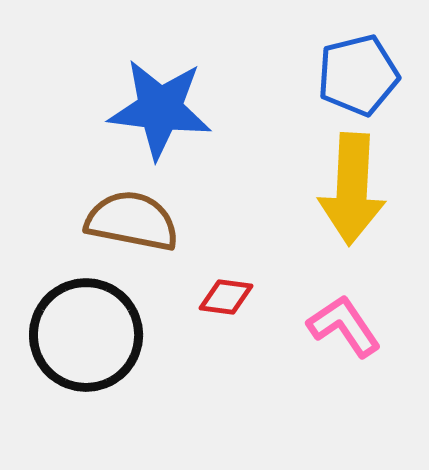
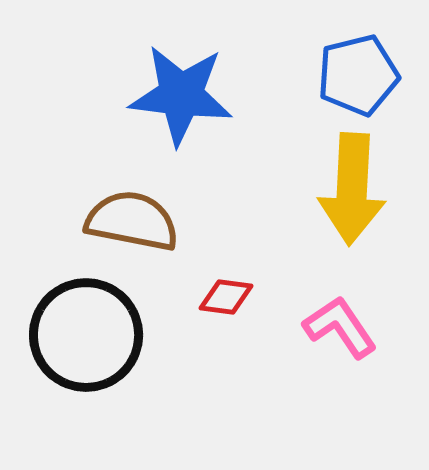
blue star: moved 21 px right, 14 px up
pink L-shape: moved 4 px left, 1 px down
